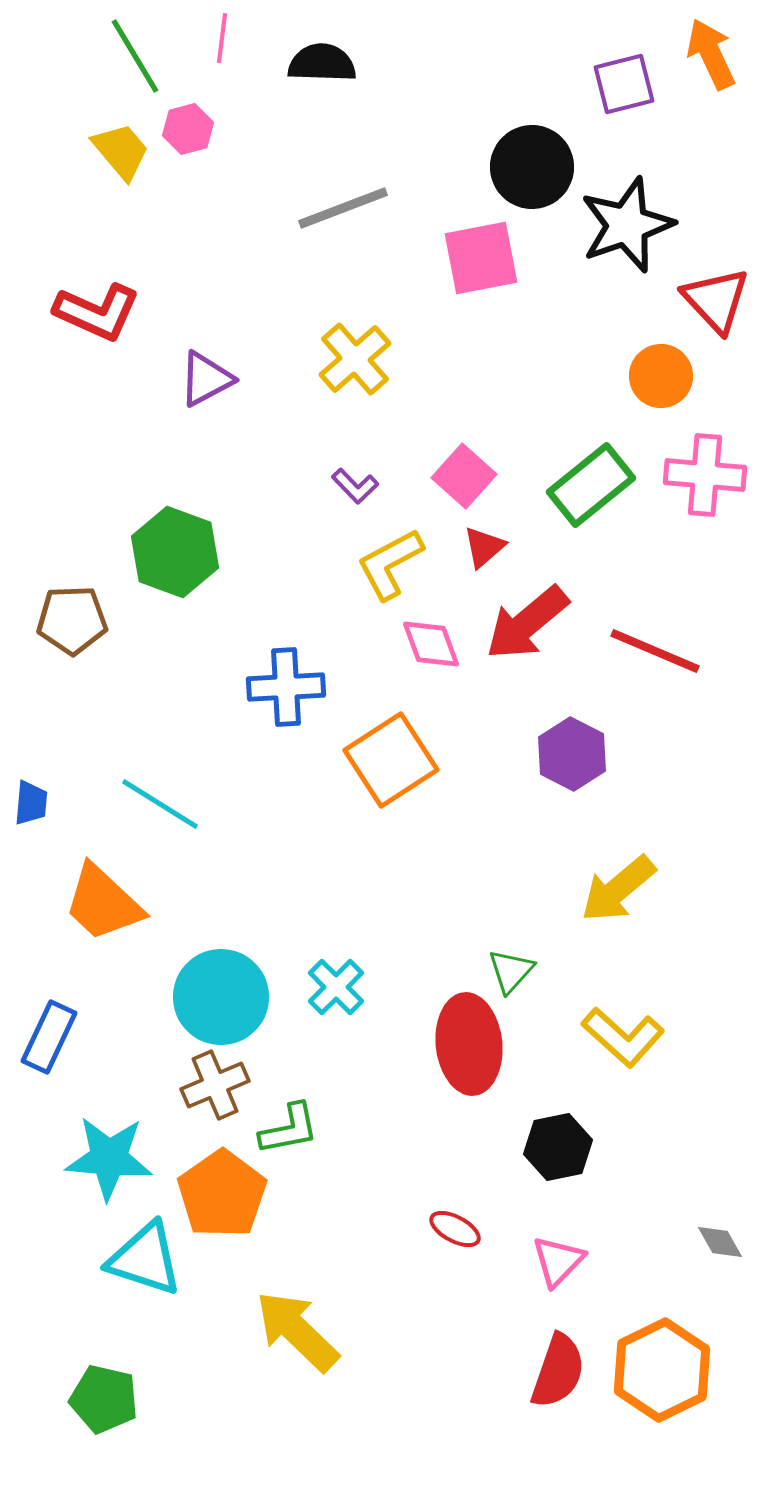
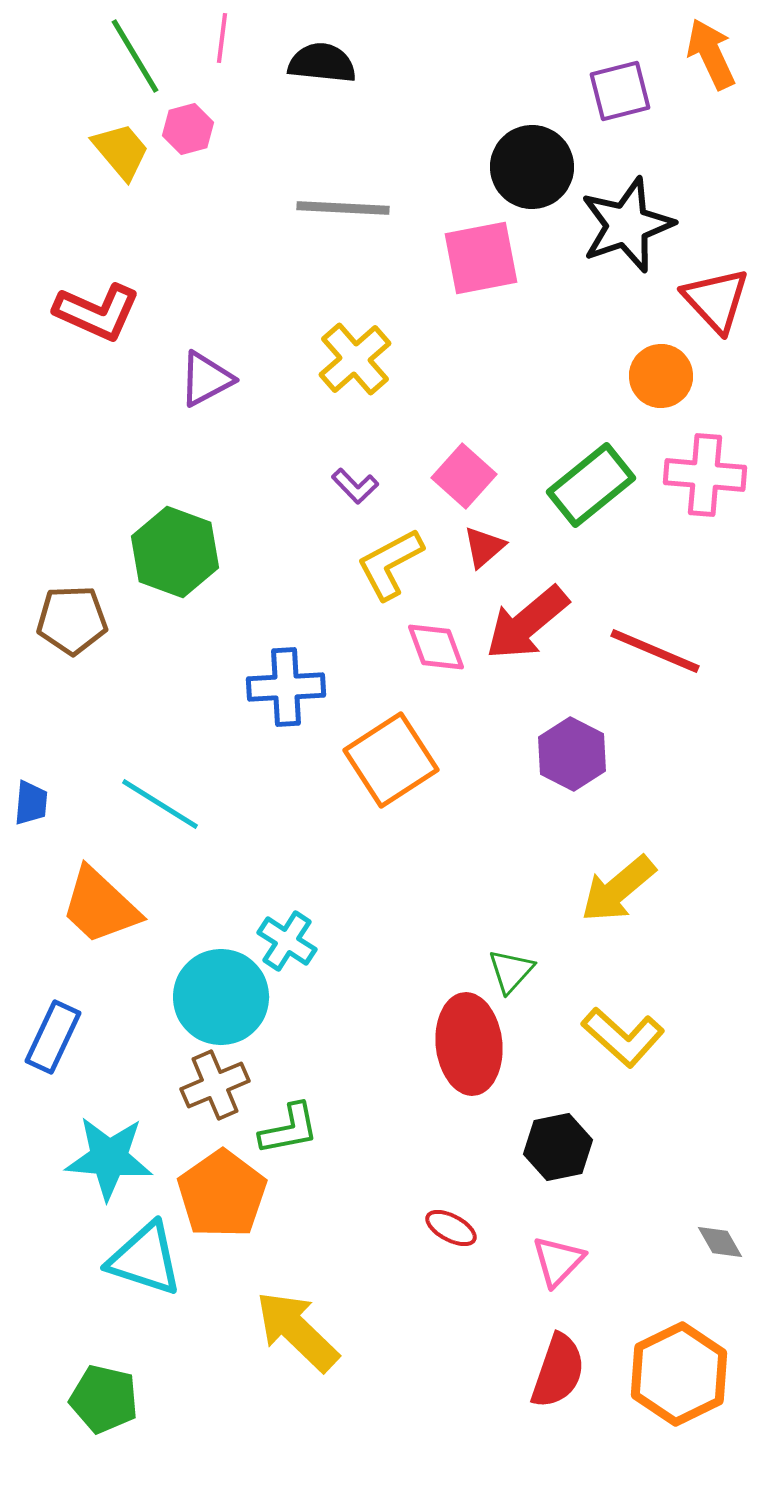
black semicircle at (322, 63): rotated 4 degrees clockwise
purple square at (624, 84): moved 4 px left, 7 px down
gray line at (343, 208): rotated 24 degrees clockwise
pink diamond at (431, 644): moved 5 px right, 3 px down
orange trapezoid at (103, 903): moved 3 px left, 3 px down
cyan cross at (336, 987): moved 49 px left, 46 px up; rotated 12 degrees counterclockwise
blue rectangle at (49, 1037): moved 4 px right
red ellipse at (455, 1229): moved 4 px left, 1 px up
orange hexagon at (662, 1370): moved 17 px right, 4 px down
